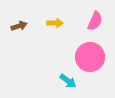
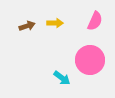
brown arrow: moved 8 px right
pink circle: moved 3 px down
cyan arrow: moved 6 px left, 3 px up
